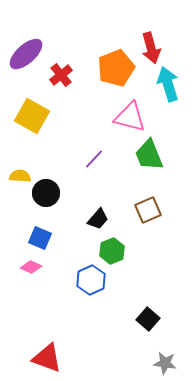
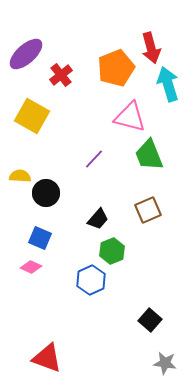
black square: moved 2 px right, 1 px down
